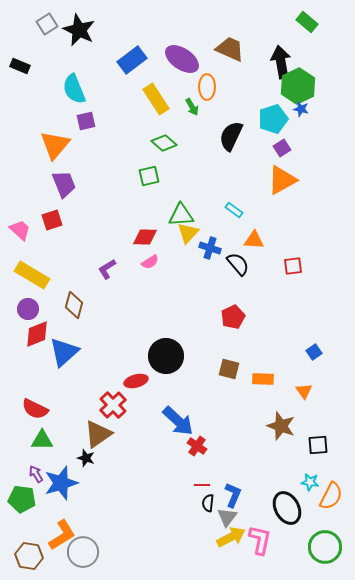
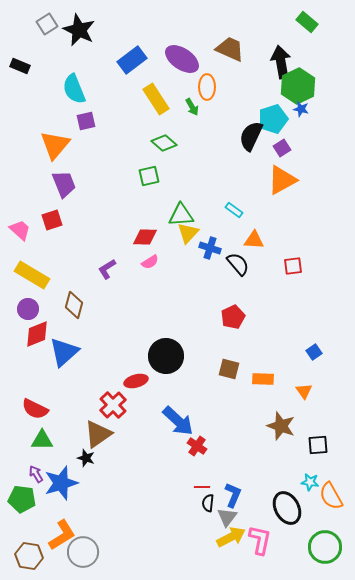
black semicircle at (231, 136): moved 20 px right
red line at (202, 485): moved 2 px down
orange semicircle at (331, 496): rotated 124 degrees clockwise
